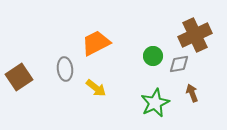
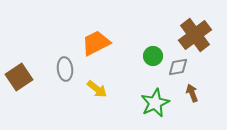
brown cross: rotated 12 degrees counterclockwise
gray diamond: moved 1 px left, 3 px down
yellow arrow: moved 1 px right, 1 px down
